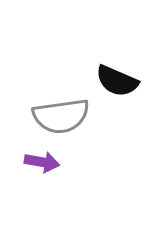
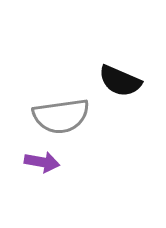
black semicircle: moved 3 px right
